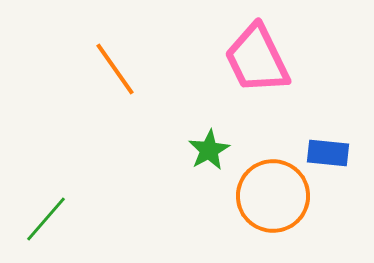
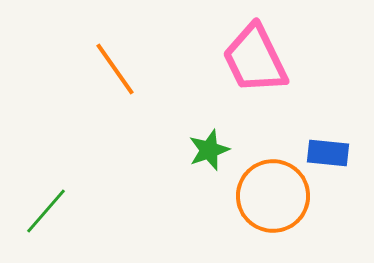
pink trapezoid: moved 2 px left
green star: rotated 9 degrees clockwise
green line: moved 8 px up
